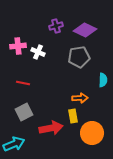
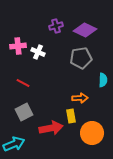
gray pentagon: moved 2 px right, 1 px down
red line: rotated 16 degrees clockwise
yellow rectangle: moved 2 px left
